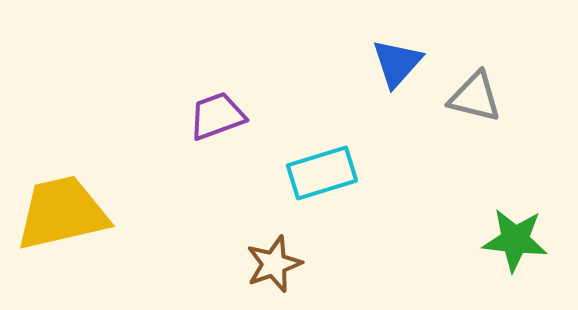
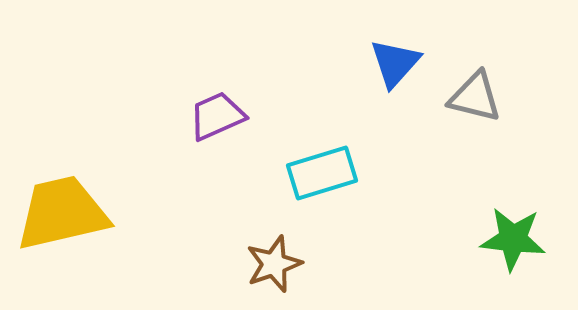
blue triangle: moved 2 px left
purple trapezoid: rotated 4 degrees counterclockwise
green star: moved 2 px left, 1 px up
